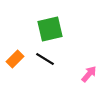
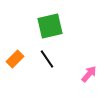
green square: moved 3 px up
black line: moved 2 px right; rotated 24 degrees clockwise
